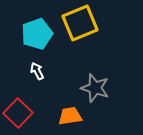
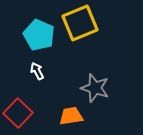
cyan pentagon: moved 2 px right, 1 px down; rotated 28 degrees counterclockwise
orange trapezoid: moved 1 px right
